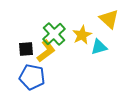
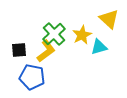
black square: moved 7 px left, 1 px down
